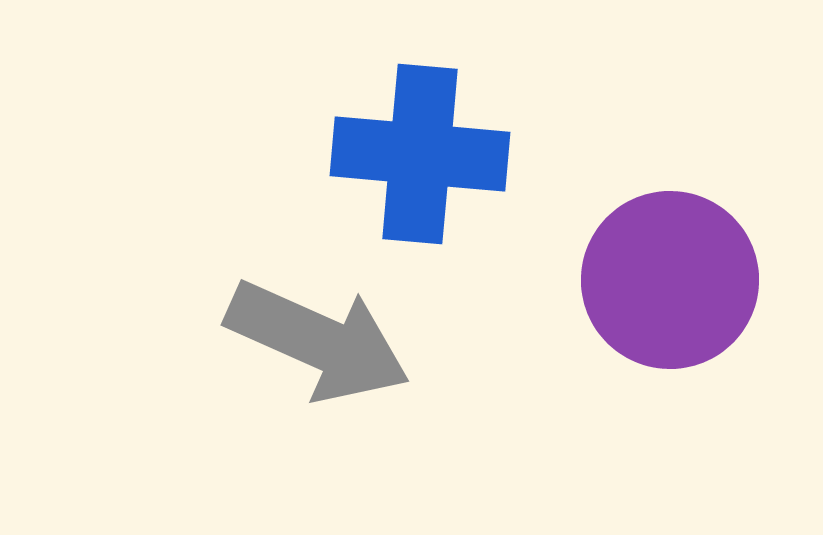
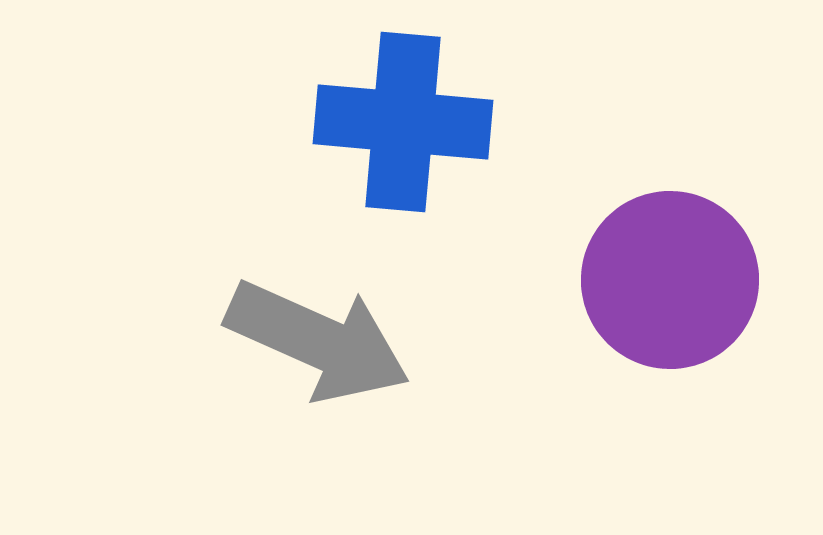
blue cross: moved 17 px left, 32 px up
